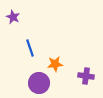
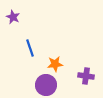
purple circle: moved 7 px right, 2 px down
